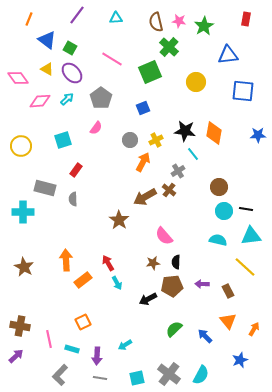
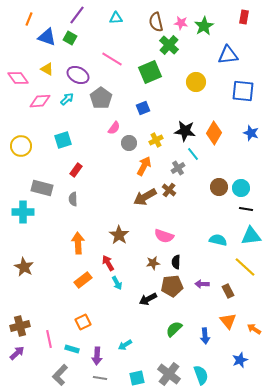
red rectangle at (246, 19): moved 2 px left, 2 px up
pink star at (179, 21): moved 2 px right, 2 px down
blue triangle at (47, 40): moved 3 px up; rotated 18 degrees counterclockwise
green cross at (169, 47): moved 2 px up
green square at (70, 48): moved 10 px up
purple ellipse at (72, 73): moved 6 px right, 2 px down; rotated 20 degrees counterclockwise
pink semicircle at (96, 128): moved 18 px right
orange diamond at (214, 133): rotated 20 degrees clockwise
blue star at (258, 135): moved 7 px left, 2 px up; rotated 21 degrees clockwise
gray circle at (130, 140): moved 1 px left, 3 px down
orange arrow at (143, 162): moved 1 px right, 4 px down
gray cross at (178, 171): moved 3 px up
gray rectangle at (45, 188): moved 3 px left
cyan circle at (224, 211): moved 17 px right, 23 px up
brown star at (119, 220): moved 15 px down
pink semicircle at (164, 236): rotated 30 degrees counterclockwise
orange arrow at (66, 260): moved 12 px right, 17 px up
brown cross at (20, 326): rotated 24 degrees counterclockwise
orange arrow at (254, 329): rotated 88 degrees counterclockwise
blue arrow at (205, 336): rotated 140 degrees counterclockwise
purple arrow at (16, 356): moved 1 px right, 3 px up
cyan semicircle at (201, 375): rotated 48 degrees counterclockwise
